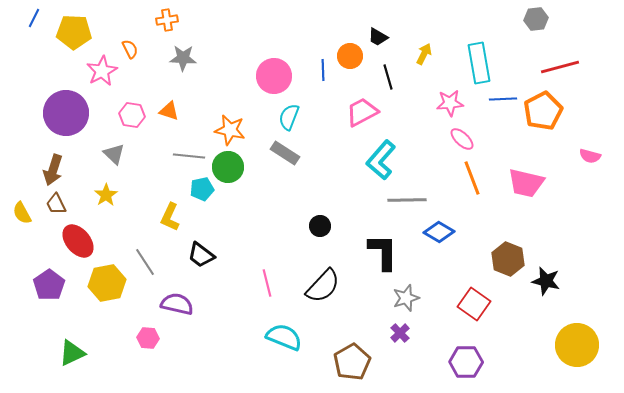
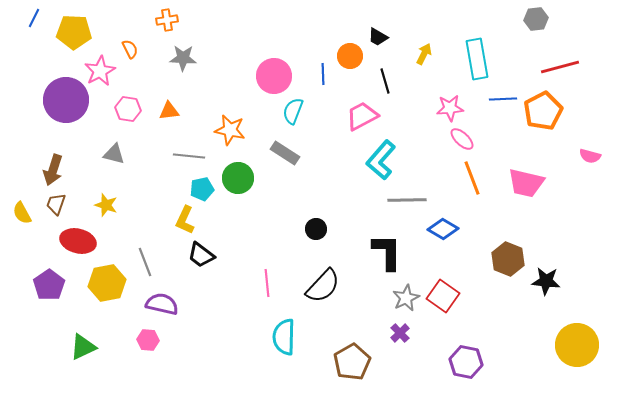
cyan rectangle at (479, 63): moved 2 px left, 4 px up
blue line at (323, 70): moved 4 px down
pink star at (102, 71): moved 2 px left
black line at (388, 77): moved 3 px left, 4 px down
pink star at (450, 103): moved 5 px down
orange triangle at (169, 111): rotated 25 degrees counterclockwise
pink trapezoid at (362, 112): moved 4 px down
purple circle at (66, 113): moved 13 px up
pink hexagon at (132, 115): moved 4 px left, 6 px up
cyan semicircle at (289, 117): moved 4 px right, 6 px up
gray triangle at (114, 154): rotated 30 degrees counterclockwise
green circle at (228, 167): moved 10 px right, 11 px down
yellow star at (106, 195): moved 10 px down; rotated 20 degrees counterclockwise
brown trapezoid at (56, 204): rotated 45 degrees clockwise
yellow L-shape at (170, 217): moved 15 px right, 3 px down
black circle at (320, 226): moved 4 px left, 3 px down
blue diamond at (439, 232): moved 4 px right, 3 px up
red ellipse at (78, 241): rotated 36 degrees counterclockwise
black L-shape at (383, 252): moved 4 px right
gray line at (145, 262): rotated 12 degrees clockwise
black star at (546, 281): rotated 8 degrees counterclockwise
pink line at (267, 283): rotated 8 degrees clockwise
gray star at (406, 298): rotated 8 degrees counterclockwise
purple semicircle at (177, 304): moved 15 px left
red square at (474, 304): moved 31 px left, 8 px up
cyan semicircle at (284, 337): rotated 111 degrees counterclockwise
pink hexagon at (148, 338): moved 2 px down
green triangle at (72, 353): moved 11 px right, 6 px up
purple hexagon at (466, 362): rotated 12 degrees clockwise
